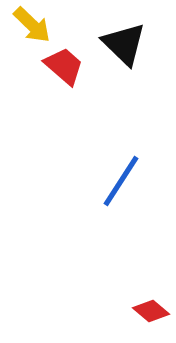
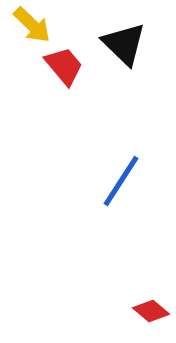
red trapezoid: rotated 9 degrees clockwise
